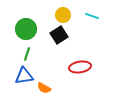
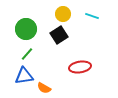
yellow circle: moved 1 px up
green line: rotated 24 degrees clockwise
